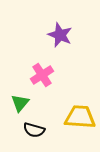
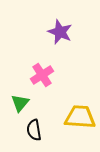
purple star: moved 3 px up
black semicircle: rotated 65 degrees clockwise
